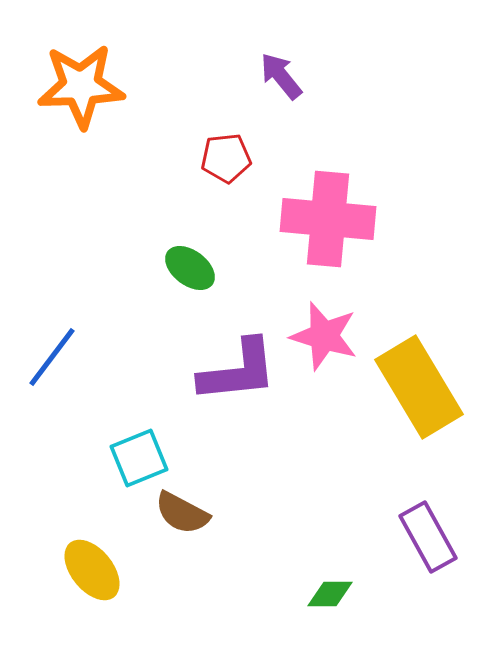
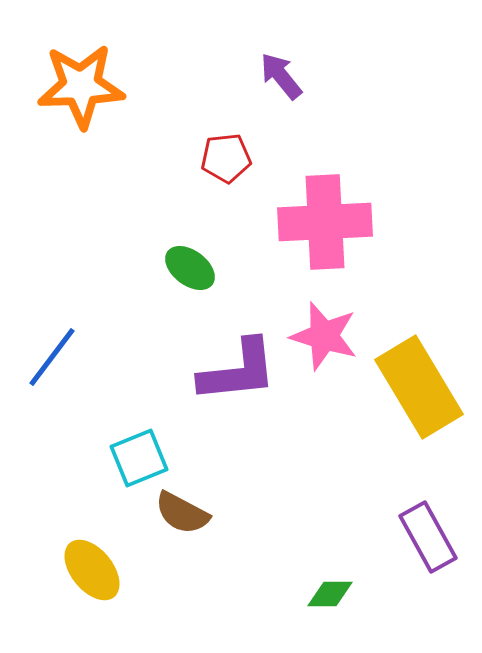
pink cross: moved 3 px left, 3 px down; rotated 8 degrees counterclockwise
